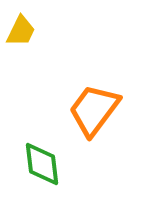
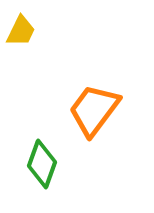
green diamond: rotated 27 degrees clockwise
